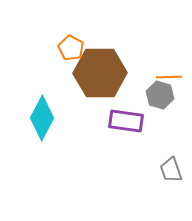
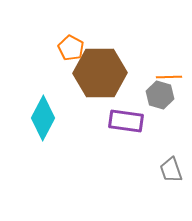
cyan diamond: moved 1 px right
